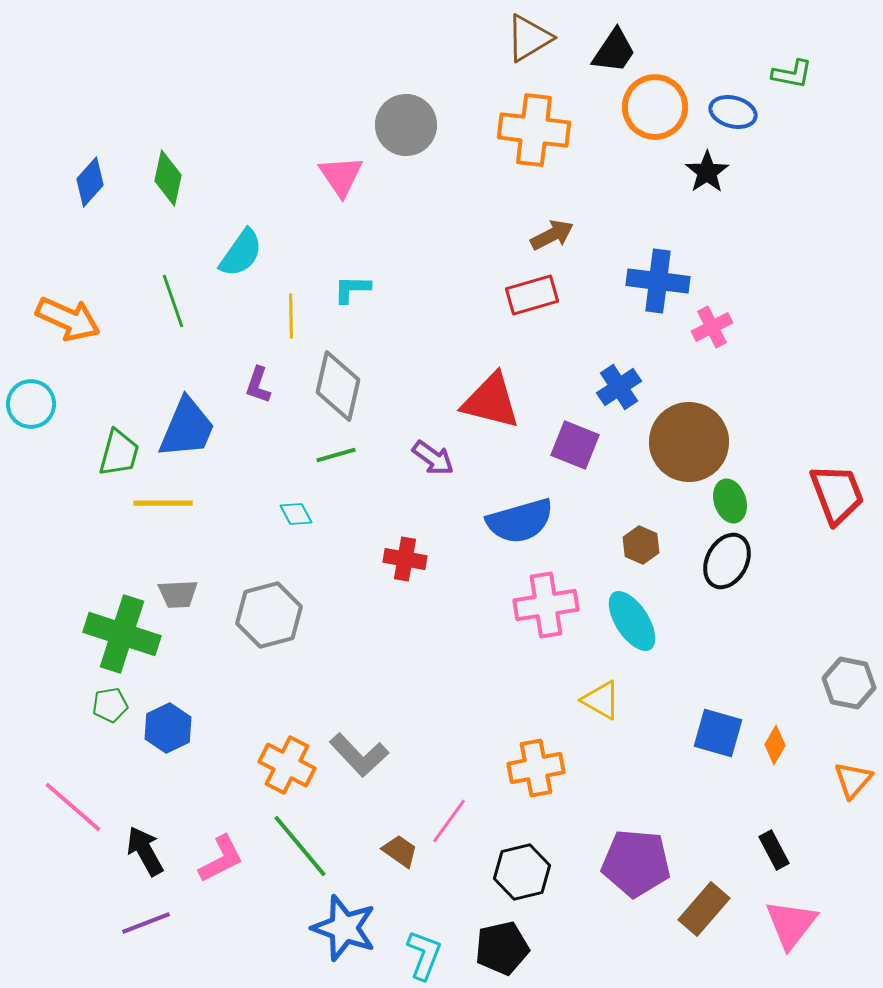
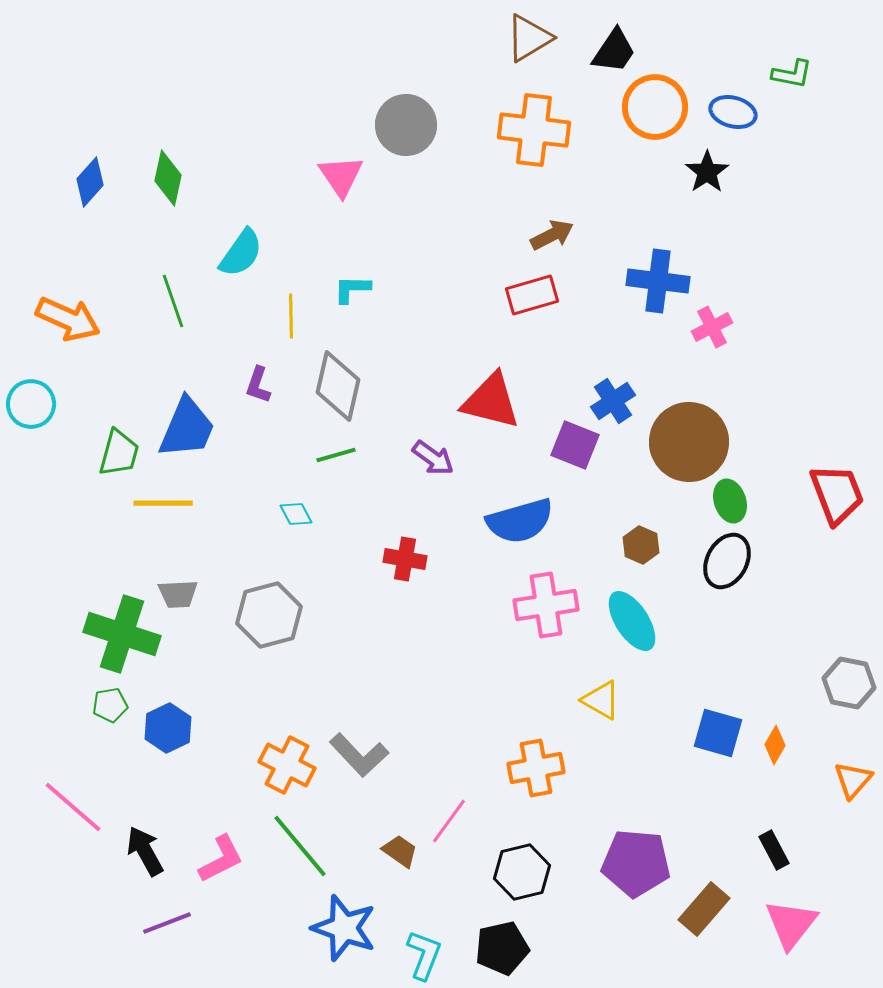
blue cross at (619, 387): moved 6 px left, 14 px down
purple line at (146, 923): moved 21 px right
